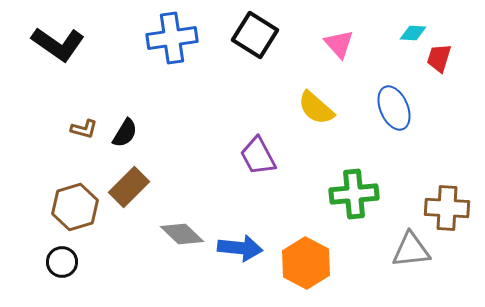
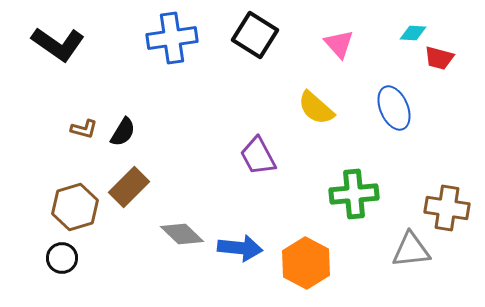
red trapezoid: rotated 92 degrees counterclockwise
black semicircle: moved 2 px left, 1 px up
brown cross: rotated 6 degrees clockwise
black circle: moved 4 px up
